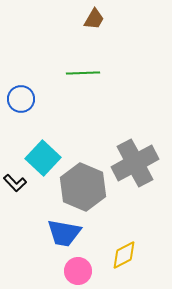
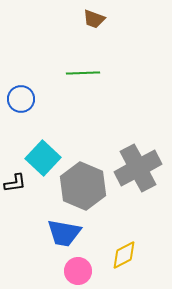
brown trapezoid: rotated 80 degrees clockwise
gray cross: moved 3 px right, 5 px down
black L-shape: rotated 55 degrees counterclockwise
gray hexagon: moved 1 px up
